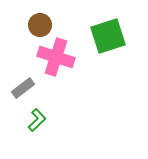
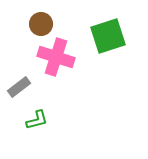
brown circle: moved 1 px right, 1 px up
gray rectangle: moved 4 px left, 1 px up
green L-shape: rotated 30 degrees clockwise
